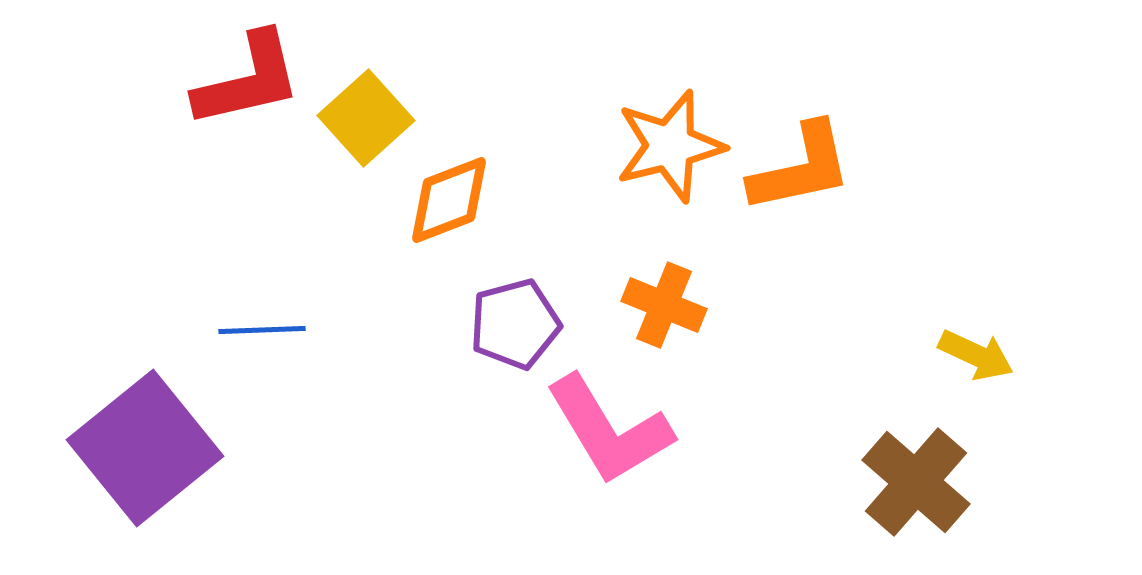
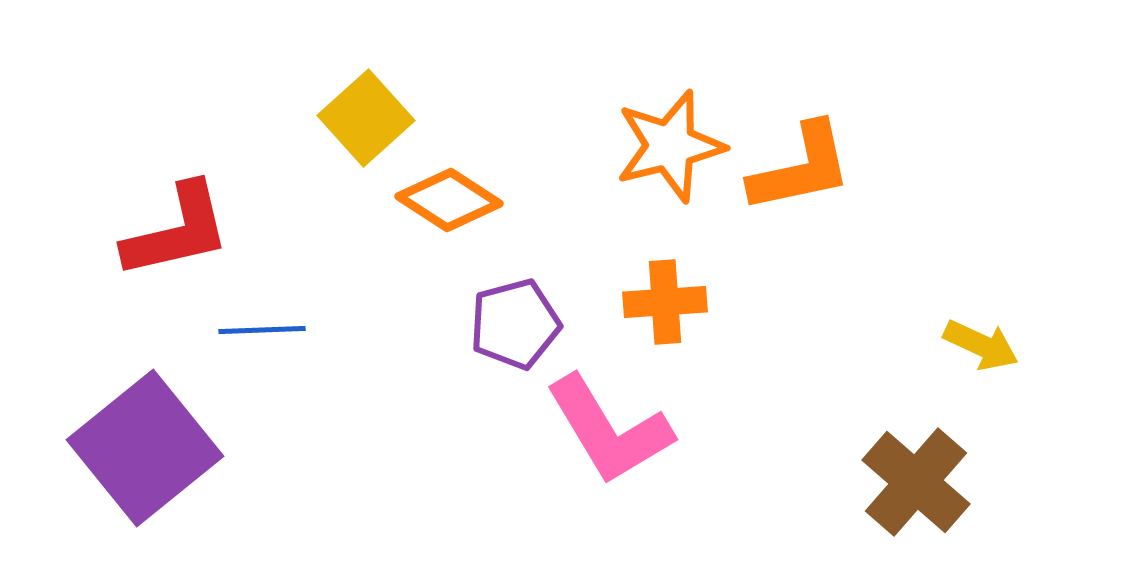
red L-shape: moved 71 px left, 151 px down
orange diamond: rotated 54 degrees clockwise
orange cross: moved 1 px right, 3 px up; rotated 26 degrees counterclockwise
yellow arrow: moved 5 px right, 10 px up
